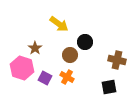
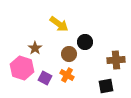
brown circle: moved 1 px left, 1 px up
brown cross: moved 1 px left; rotated 18 degrees counterclockwise
orange cross: moved 2 px up
black square: moved 3 px left, 1 px up
